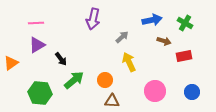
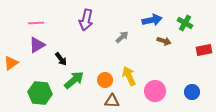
purple arrow: moved 7 px left, 1 px down
red rectangle: moved 20 px right, 6 px up
yellow arrow: moved 14 px down
